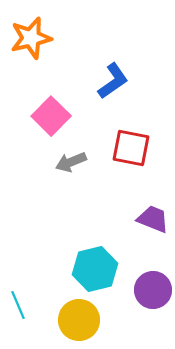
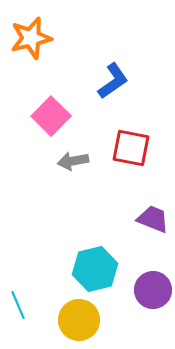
gray arrow: moved 2 px right, 1 px up; rotated 12 degrees clockwise
